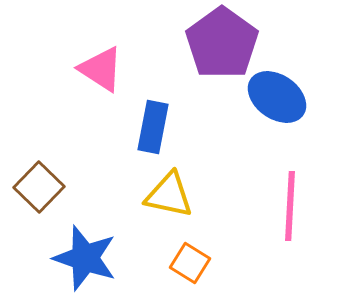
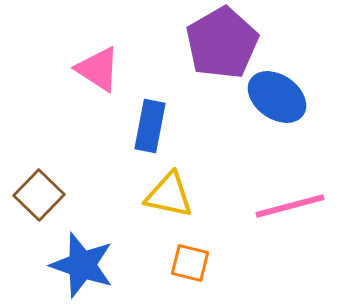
purple pentagon: rotated 6 degrees clockwise
pink triangle: moved 3 px left
blue rectangle: moved 3 px left, 1 px up
brown square: moved 8 px down
pink line: rotated 72 degrees clockwise
blue star: moved 3 px left, 7 px down
orange square: rotated 18 degrees counterclockwise
